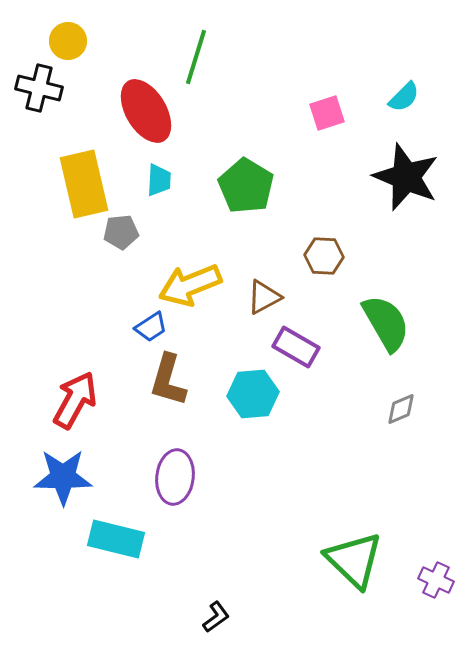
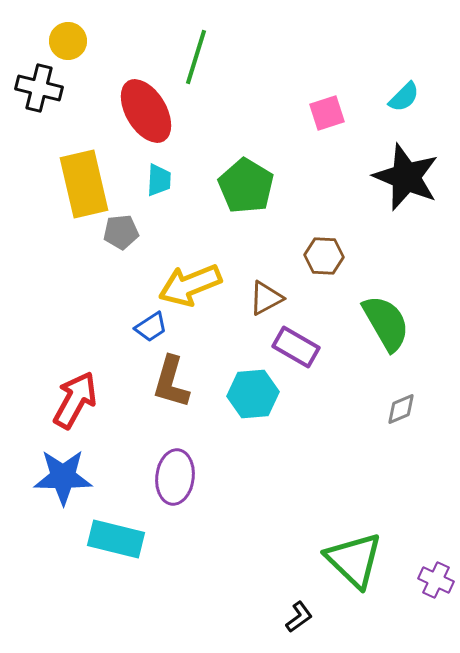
brown triangle: moved 2 px right, 1 px down
brown L-shape: moved 3 px right, 2 px down
black L-shape: moved 83 px right
